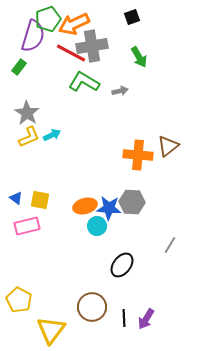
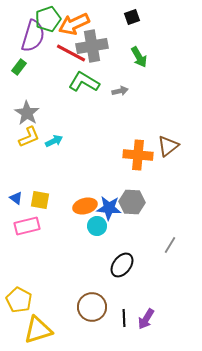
cyan arrow: moved 2 px right, 6 px down
yellow triangle: moved 13 px left; rotated 36 degrees clockwise
